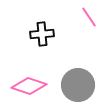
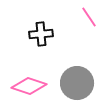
black cross: moved 1 px left
gray circle: moved 1 px left, 2 px up
